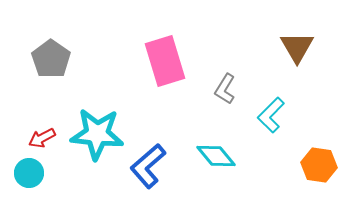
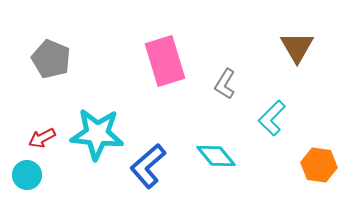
gray pentagon: rotated 12 degrees counterclockwise
gray L-shape: moved 5 px up
cyan L-shape: moved 1 px right, 3 px down
cyan circle: moved 2 px left, 2 px down
